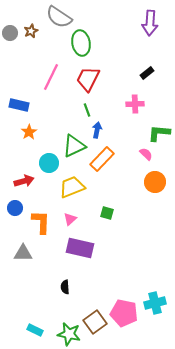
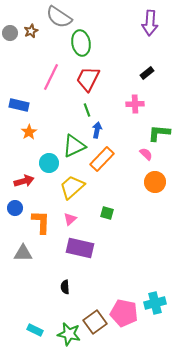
yellow trapezoid: rotated 20 degrees counterclockwise
